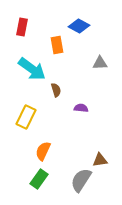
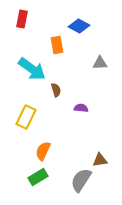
red rectangle: moved 8 px up
green rectangle: moved 1 px left, 2 px up; rotated 24 degrees clockwise
